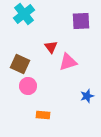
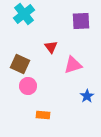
pink triangle: moved 5 px right, 3 px down
blue star: rotated 16 degrees counterclockwise
